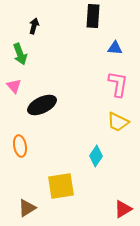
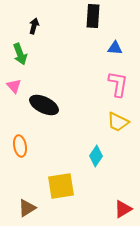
black ellipse: moved 2 px right; rotated 52 degrees clockwise
